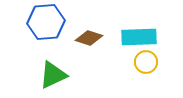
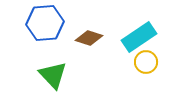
blue hexagon: moved 1 px left, 1 px down
cyan rectangle: rotated 32 degrees counterclockwise
green triangle: rotated 48 degrees counterclockwise
